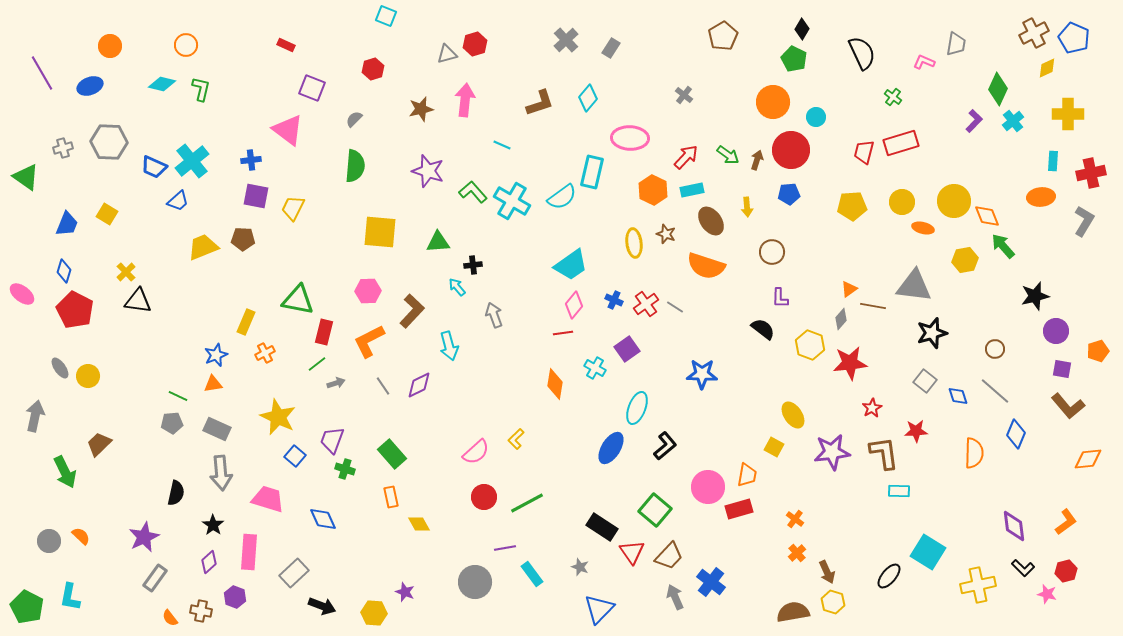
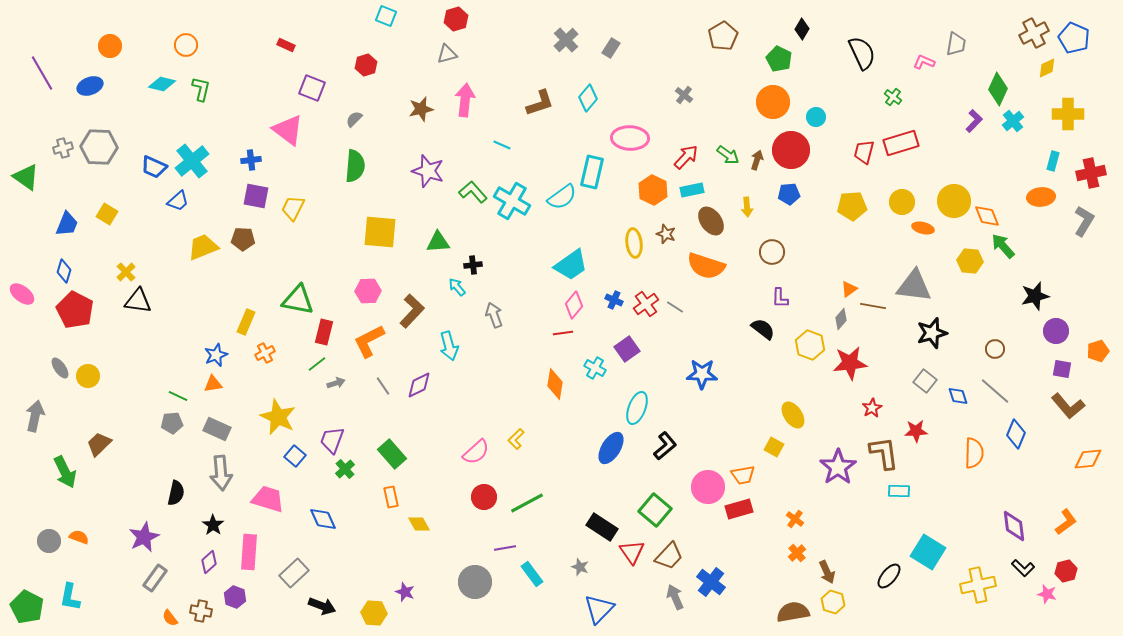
red hexagon at (475, 44): moved 19 px left, 25 px up
green pentagon at (794, 59): moved 15 px left
red hexagon at (373, 69): moved 7 px left, 4 px up
gray hexagon at (109, 142): moved 10 px left, 5 px down
cyan rectangle at (1053, 161): rotated 12 degrees clockwise
yellow hexagon at (965, 260): moved 5 px right, 1 px down; rotated 15 degrees clockwise
purple star at (832, 452): moved 6 px right, 15 px down; rotated 27 degrees counterclockwise
green cross at (345, 469): rotated 30 degrees clockwise
orange trapezoid at (747, 475): moved 4 px left; rotated 70 degrees clockwise
orange semicircle at (81, 536): moved 2 px left, 1 px down; rotated 24 degrees counterclockwise
